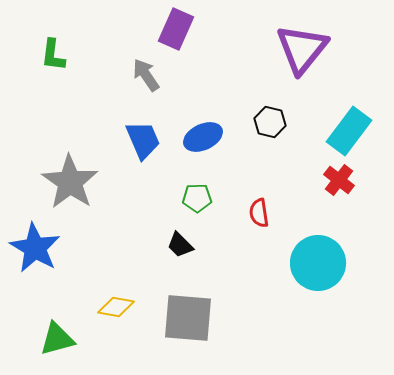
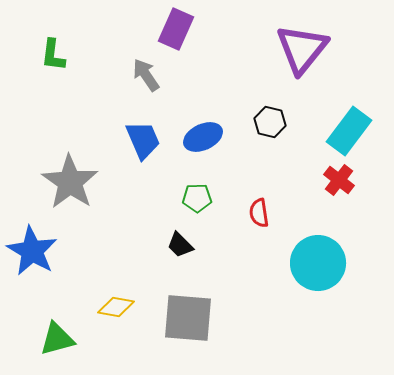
blue star: moved 3 px left, 3 px down
